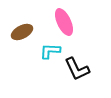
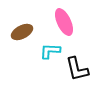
black L-shape: rotated 12 degrees clockwise
